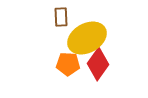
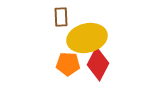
yellow ellipse: rotated 15 degrees clockwise
red diamond: rotated 8 degrees counterclockwise
